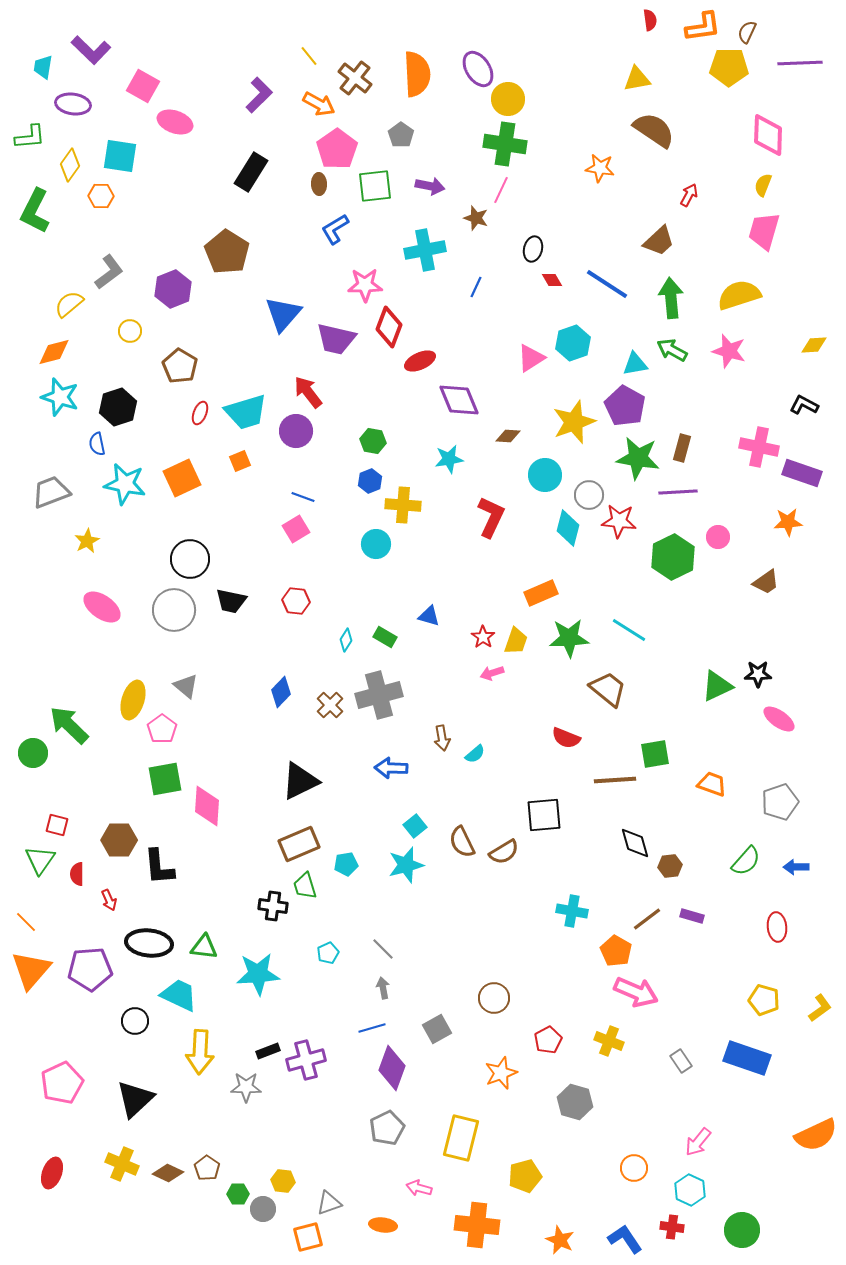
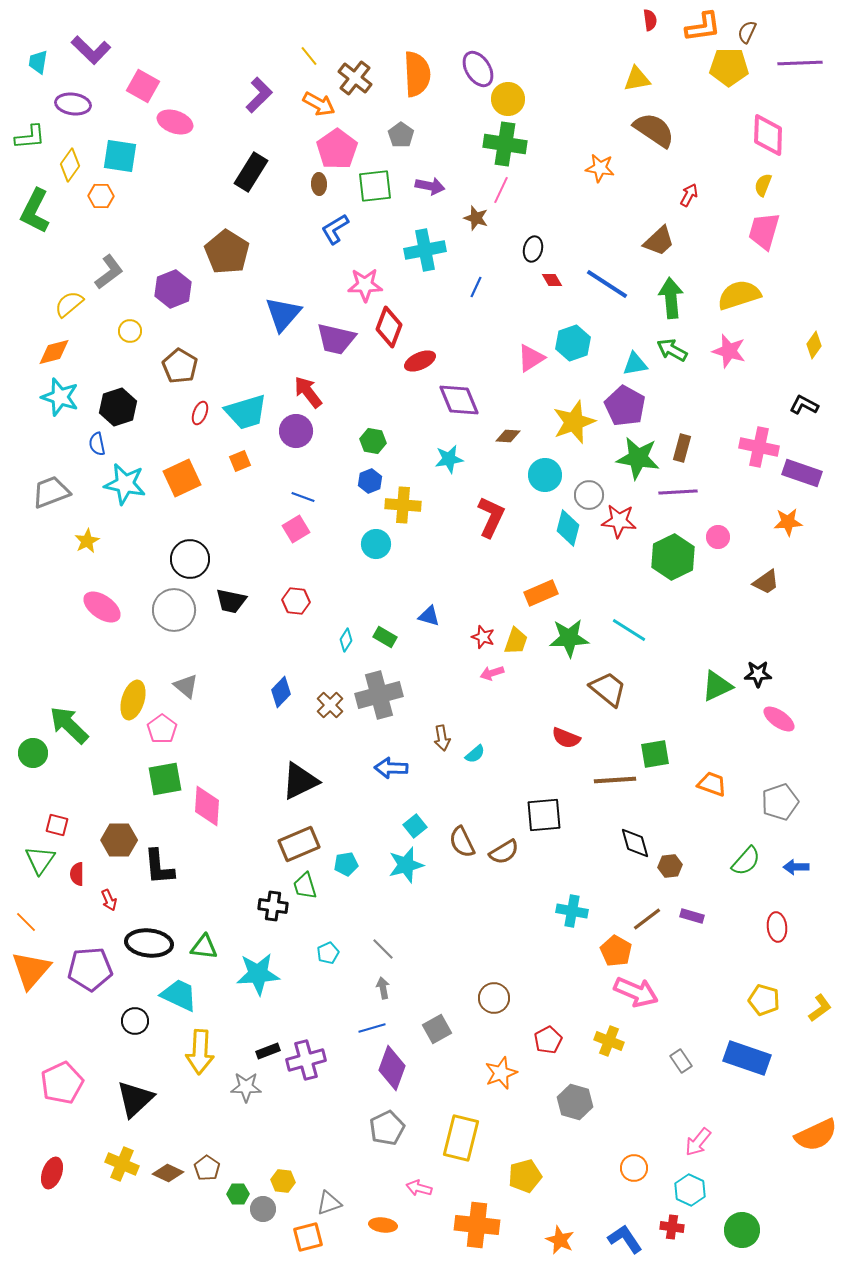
cyan trapezoid at (43, 67): moved 5 px left, 5 px up
yellow diamond at (814, 345): rotated 52 degrees counterclockwise
red star at (483, 637): rotated 15 degrees counterclockwise
